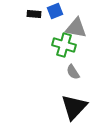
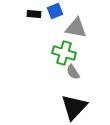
green cross: moved 8 px down
